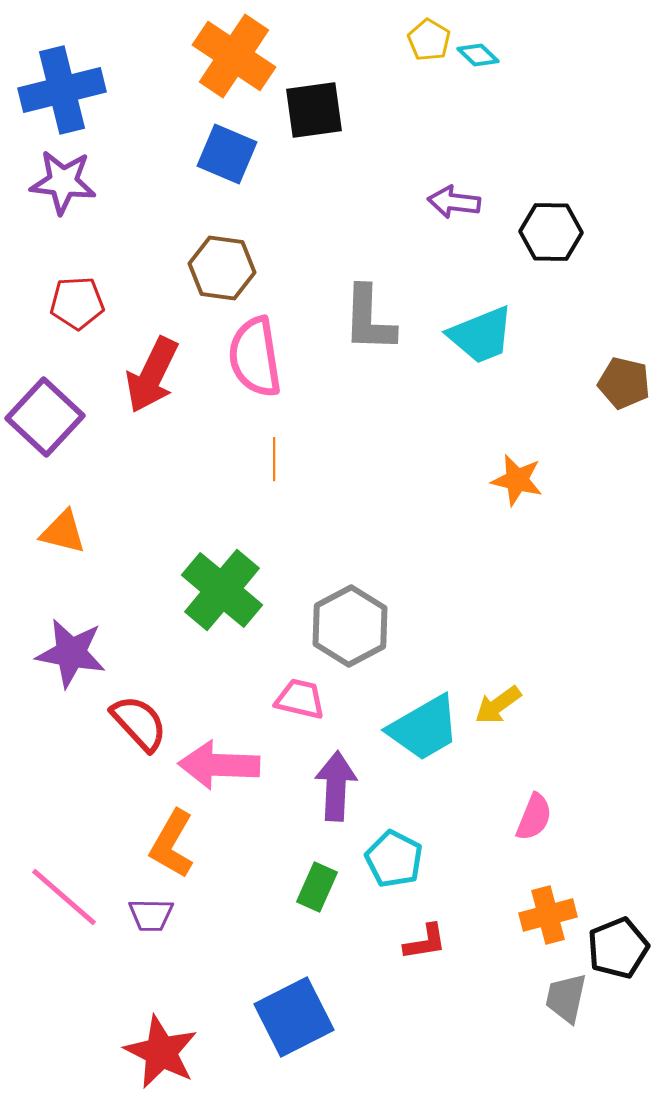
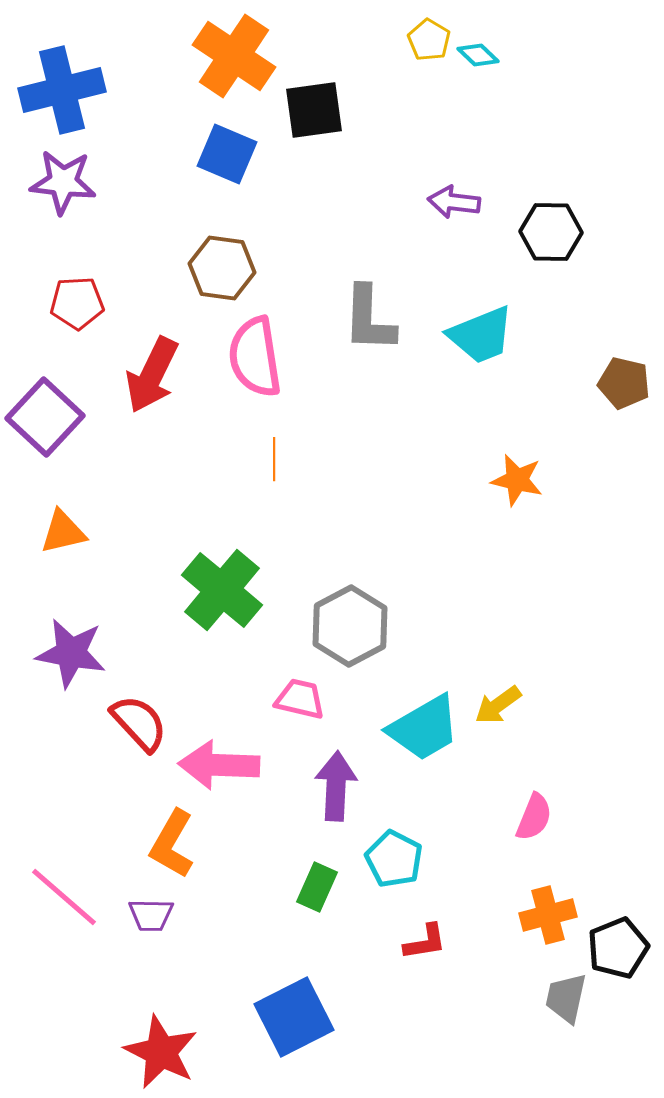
orange triangle at (63, 532): rotated 27 degrees counterclockwise
